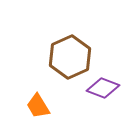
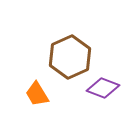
orange trapezoid: moved 1 px left, 12 px up
